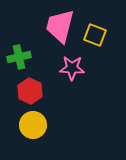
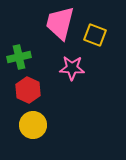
pink trapezoid: moved 3 px up
red hexagon: moved 2 px left, 1 px up
